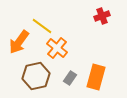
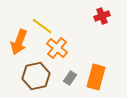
orange arrow: rotated 15 degrees counterclockwise
